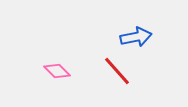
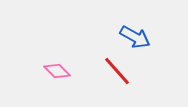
blue arrow: moved 1 px left; rotated 40 degrees clockwise
